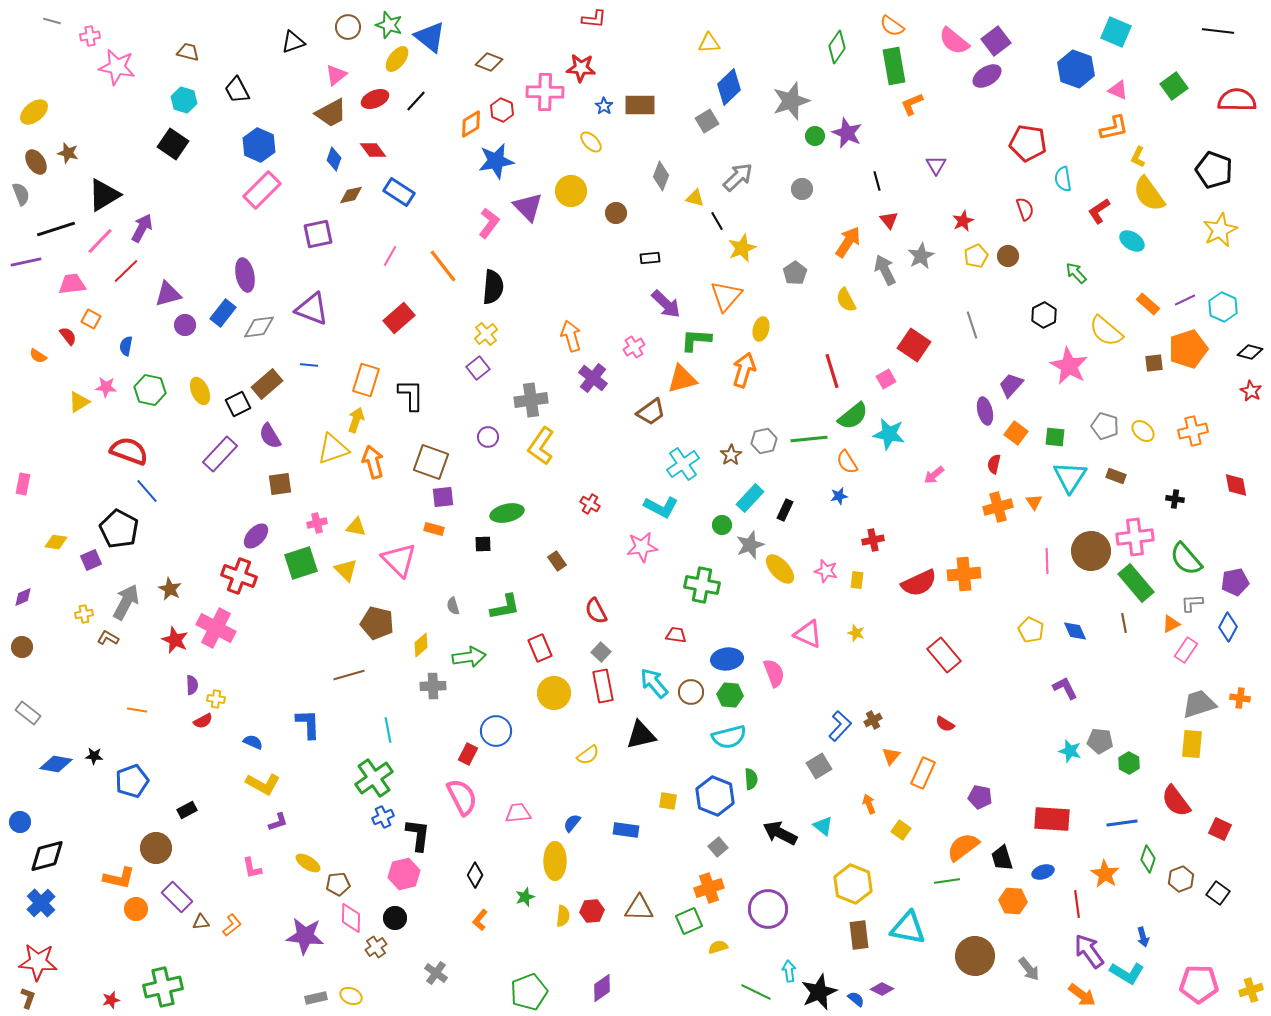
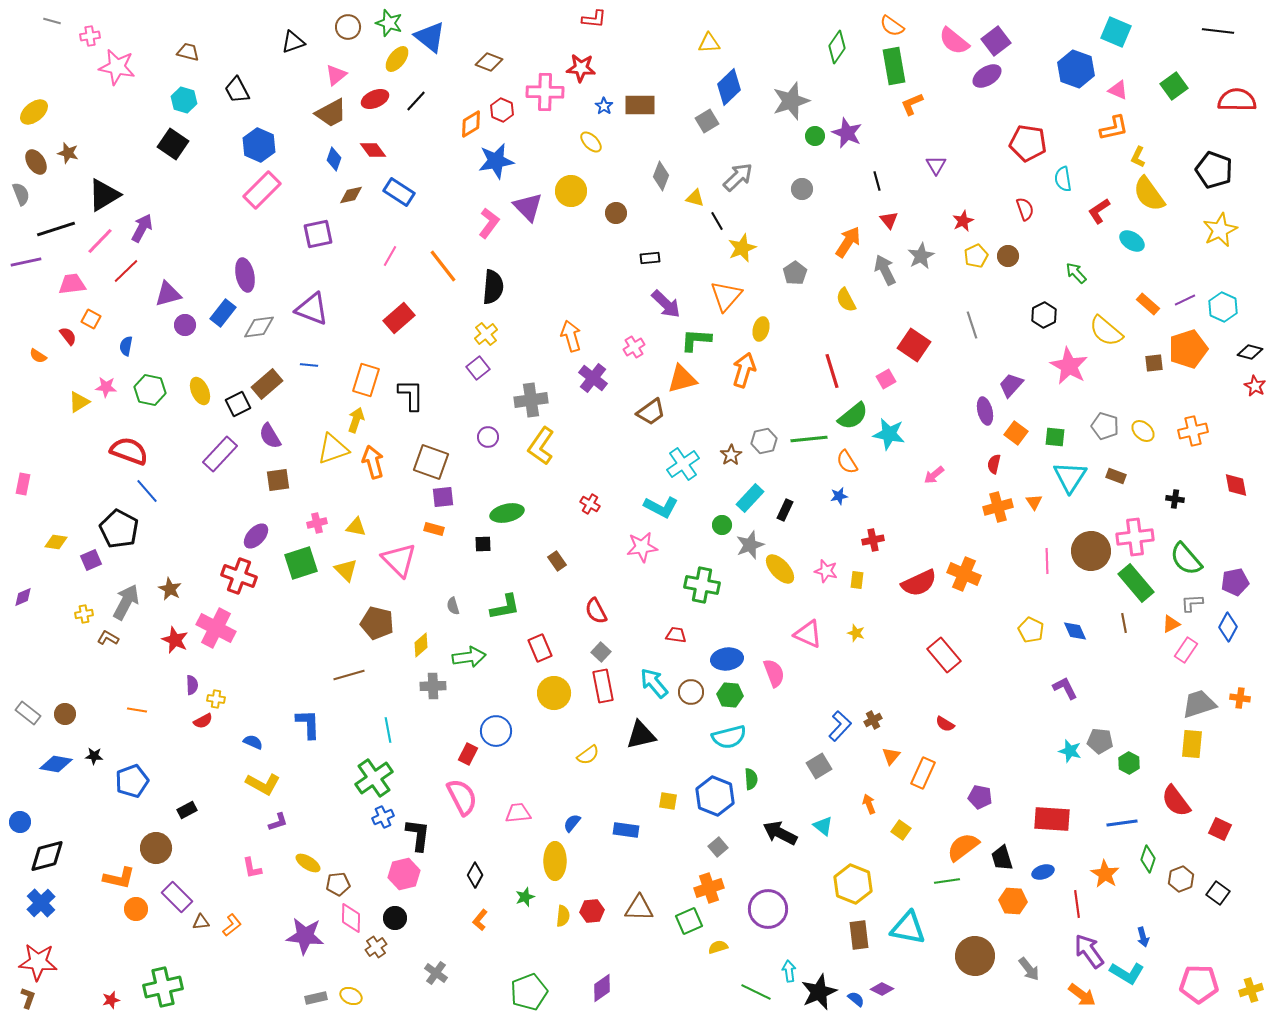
green star at (389, 25): moved 2 px up
red star at (1251, 391): moved 4 px right, 5 px up
brown square at (280, 484): moved 2 px left, 4 px up
orange cross at (964, 574): rotated 28 degrees clockwise
brown circle at (22, 647): moved 43 px right, 67 px down
